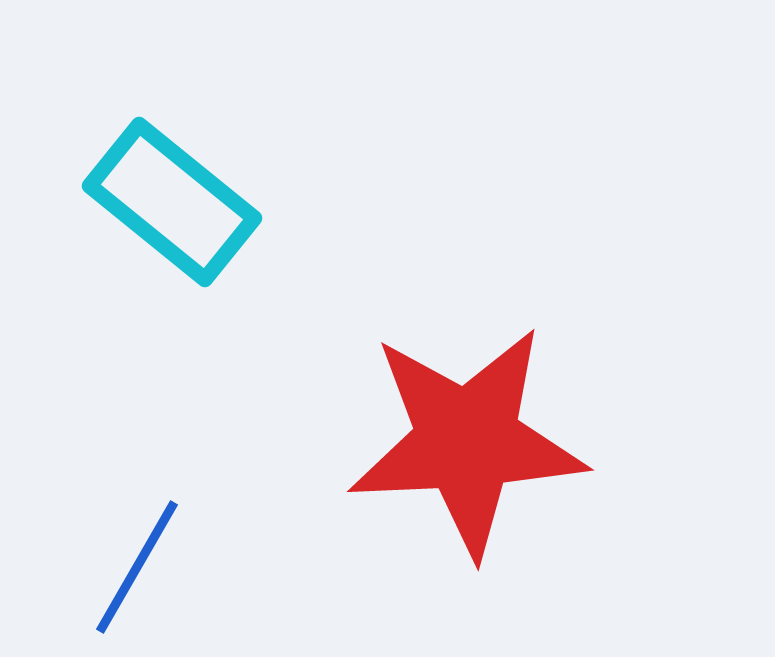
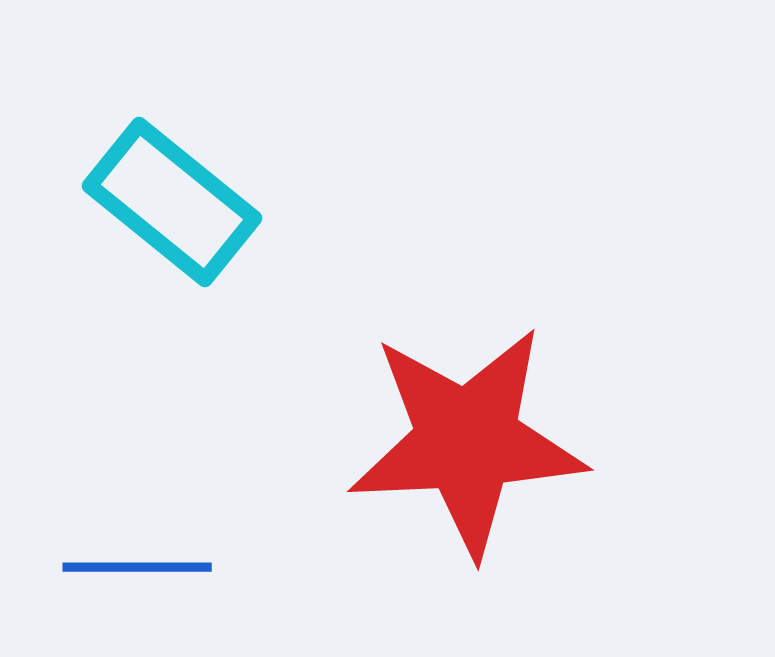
blue line: rotated 60 degrees clockwise
